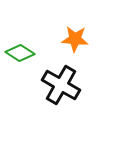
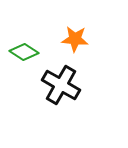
green diamond: moved 4 px right, 1 px up
